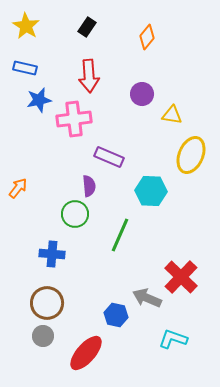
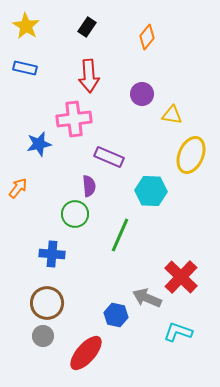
blue star: moved 44 px down
cyan L-shape: moved 5 px right, 7 px up
